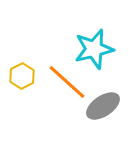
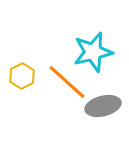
cyan star: moved 1 px left, 3 px down
gray ellipse: rotated 20 degrees clockwise
